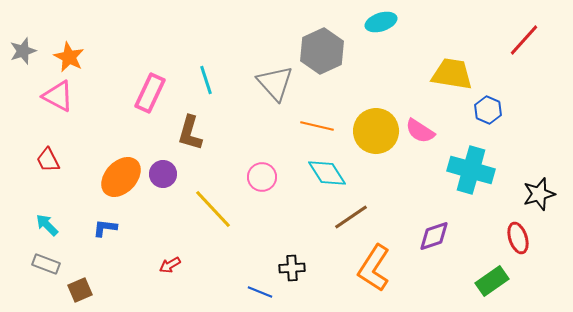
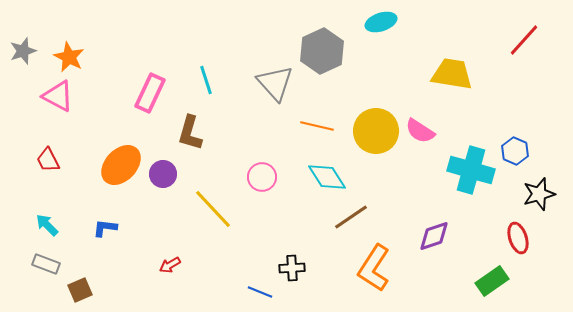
blue hexagon: moved 27 px right, 41 px down
cyan diamond: moved 4 px down
orange ellipse: moved 12 px up
